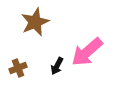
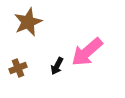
brown star: moved 7 px left
